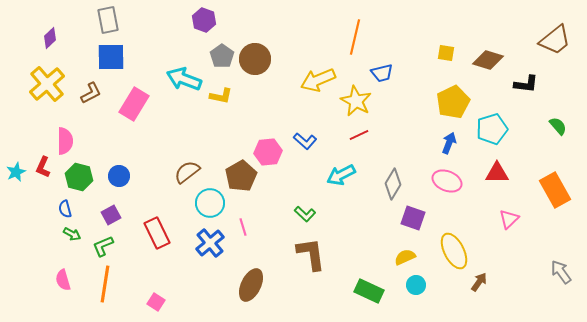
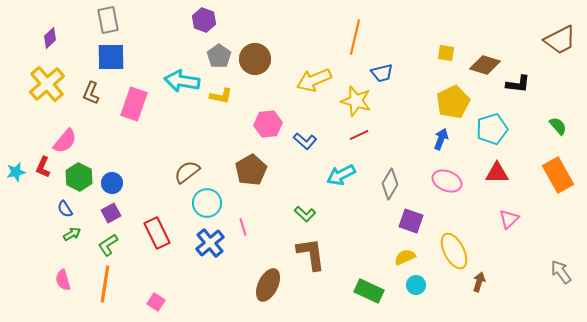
brown trapezoid at (555, 40): moved 5 px right; rotated 12 degrees clockwise
gray pentagon at (222, 56): moved 3 px left
brown diamond at (488, 60): moved 3 px left, 5 px down
cyan arrow at (184, 79): moved 2 px left, 2 px down; rotated 12 degrees counterclockwise
yellow arrow at (318, 80): moved 4 px left
black L-shape at (526, 84): moved 8 px left
brown L-shape at (91, 93): rotated 140 degrees clockwise
yellow star at (356, 101): rotated 12 degrees counterclockwise
pink rectangle at (134, 104): rotated 12 degrees counterclockwise
pink semicircle at (65, 141): rotated 40 degrees clockwise
blue arrow at (449, 143): moved 8 px left, 4 px up
pink hexagon at (268, 152): moved 28 px up
cyan star at (16, 172): rotated 12 degrees clockwise
blue circle at (119, 176): moved 7 px left, 7 px down
brown pentagon at (241, 176): moved 10 px right, 6 px up
green hexagon at (79, 177): rotated 12 degrees clockwise
gray diamond at (393, 184): moved 3 px left
orange rectangle at (555, 190): moved 3 px right, 15 px up
cyan circle at (210, 203): moved 3 px left
blue semicircle at (65, 209): rotated 18 degrees counterclockwise
purple square at (111, 215): moved 2 px up
purple square at (413, 218): moved 2 px left, 3 px down
green arrow at (72, 234): rotated 60 degrees counterclockwise
green L-shape at (103, 246): moved 5 px right, 1 px up; rotated 10 degrees counterclockwise
brown arrow at (479, 282): rotated 18 degrees counterclockwise
brown ellipse at (251, 285): moved 17 px right
